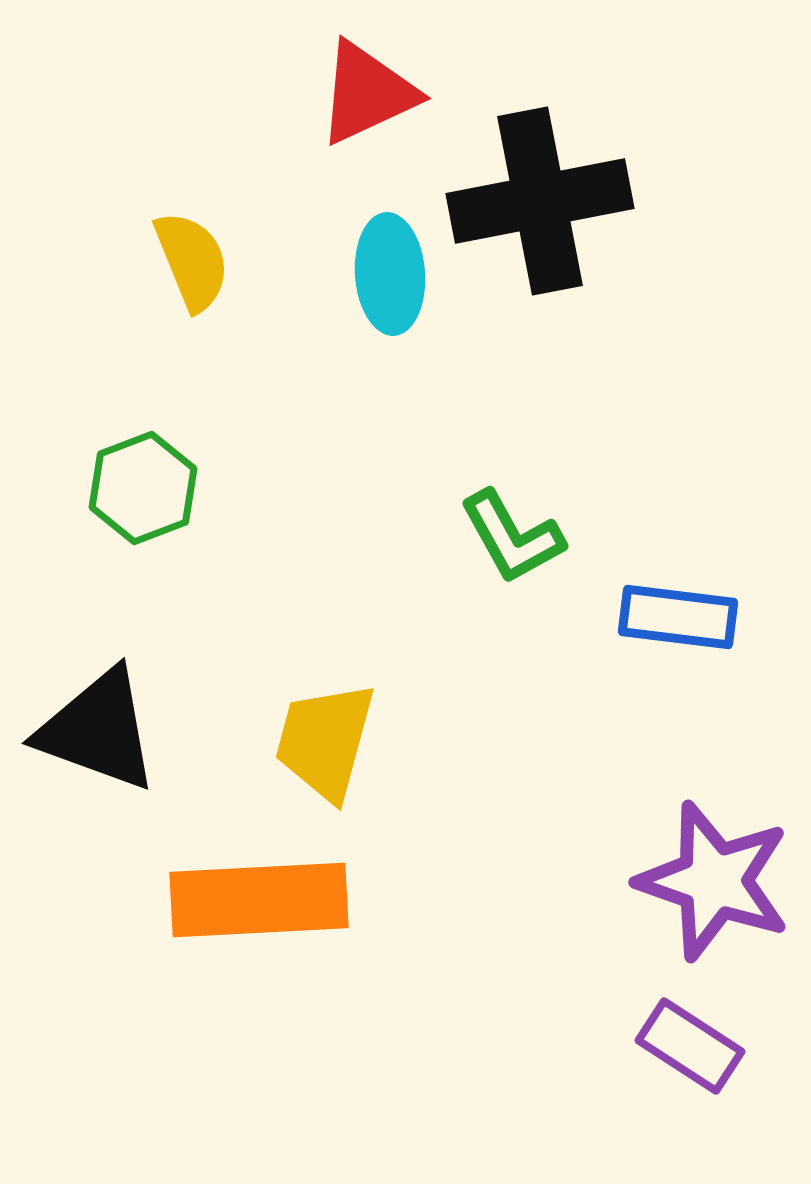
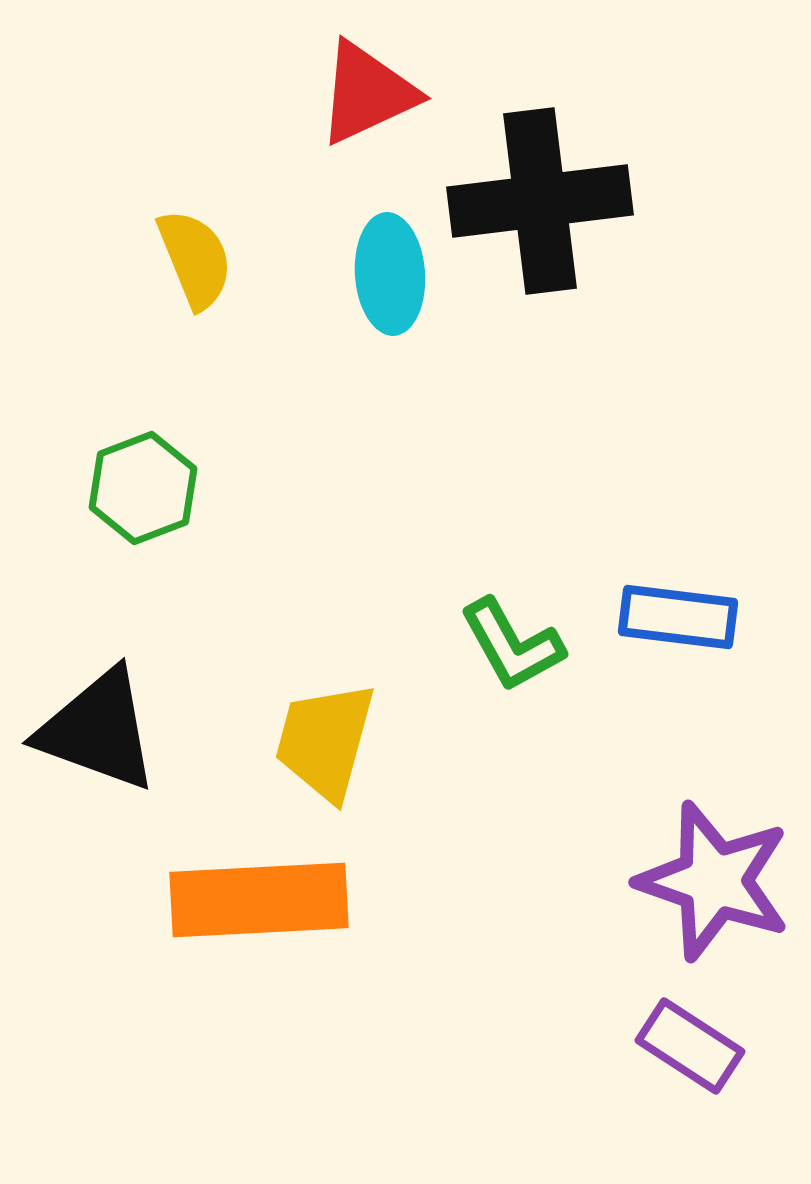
black cross: rotated 4 degrees clockwise
yellow semicircle: moved 3 px right, 2 px up
green L-shape: moved 108 px down
